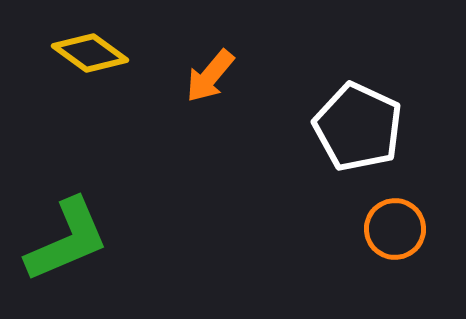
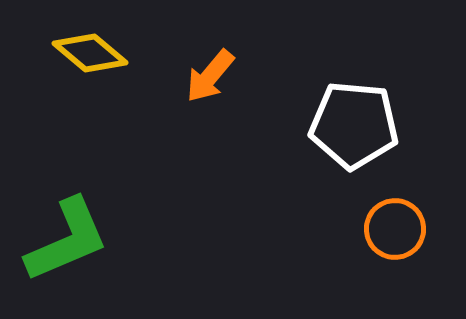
yellow diamond: rotated 4 degrees clockwise
white pentagon: moved 4 px left, 2 px up; rotated 20 degrees counterclockwise
